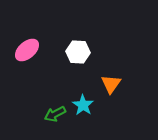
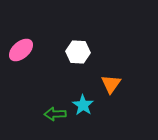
pink ellipse: moved 6 px left
green arrow: rotated 25 degrees clockwise
